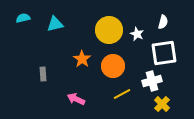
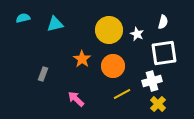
gray rectangle: rotated 24 degrees clockwise
pink arrow: rotated 18 degrees clockwise
yellow cross: moved 4 px left
